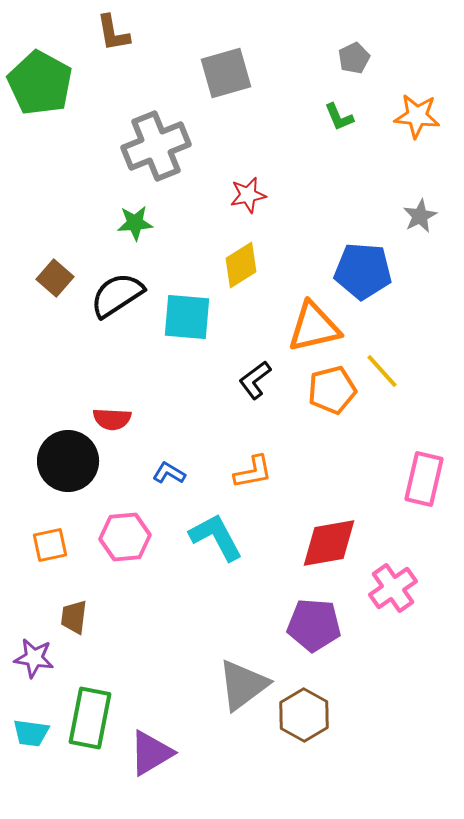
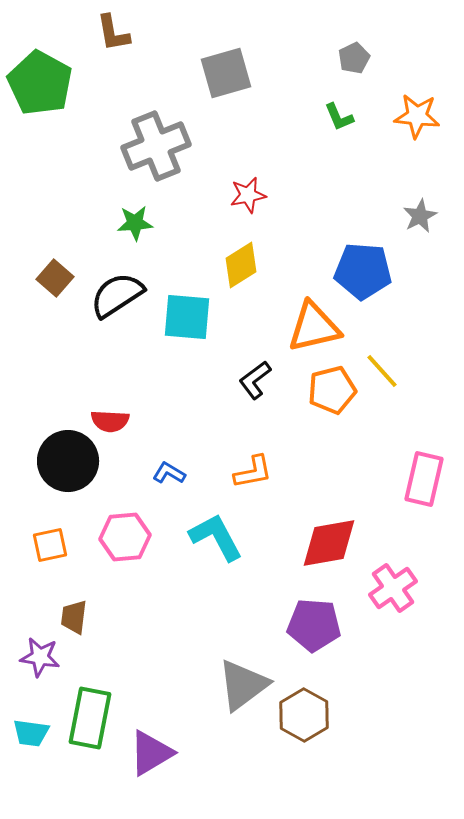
red semicircle: moved 2 px left, 2 px down
purple star: moved 6 px right, 1 px up
